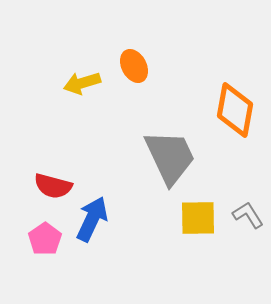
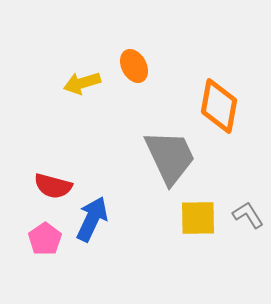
orange diamond: moved 16 px left, 4 px up
